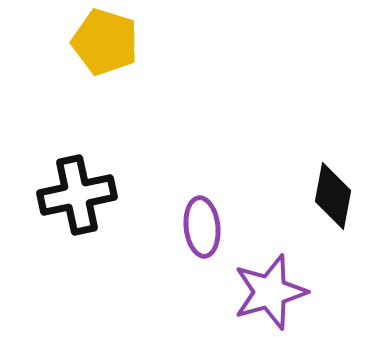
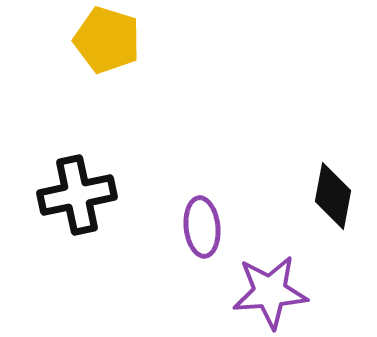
yellow pentagon: moved 2 px right, 2 px up
purple star: rotated 12 degrees clockwise
